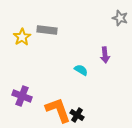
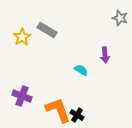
gray rectangle: rotated 24 degrees clockwise
